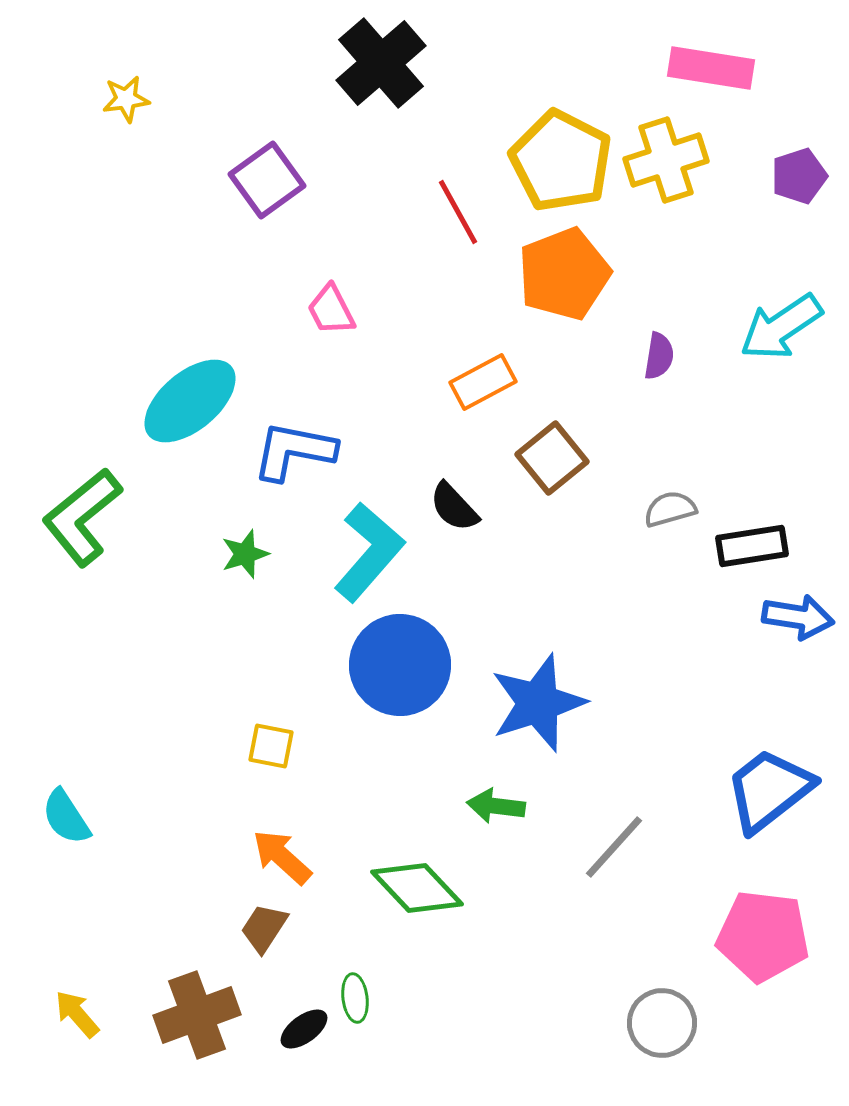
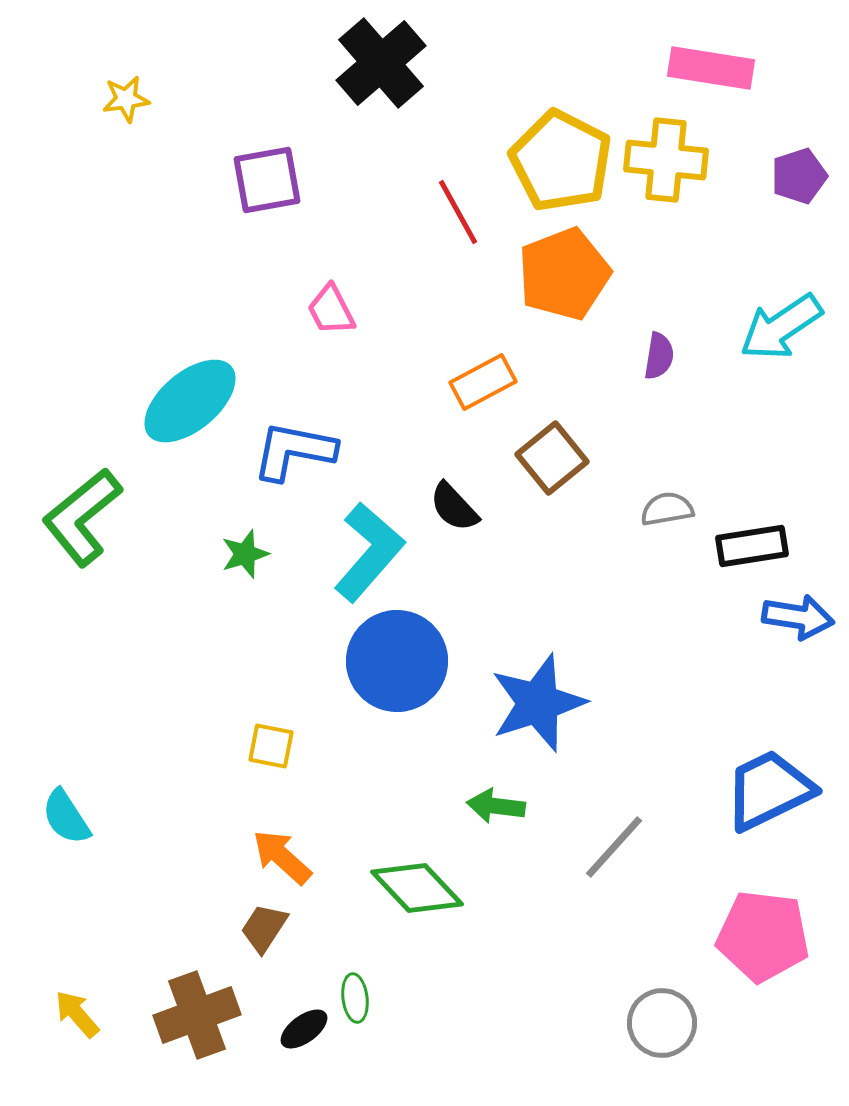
yellow cross: rotated 24 degrees clockwise
purple square: rotated 26 degrees clockwise
gray semicircle: moved 3 px left; rotated 6 degrees clockwise
blue circle: moved 3 px left, 4 px up
blue trapezoid: rotated 12 degrees clockwise
